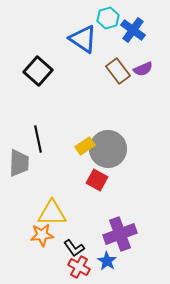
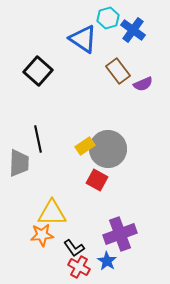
purple semicircle: moved 15 px down
